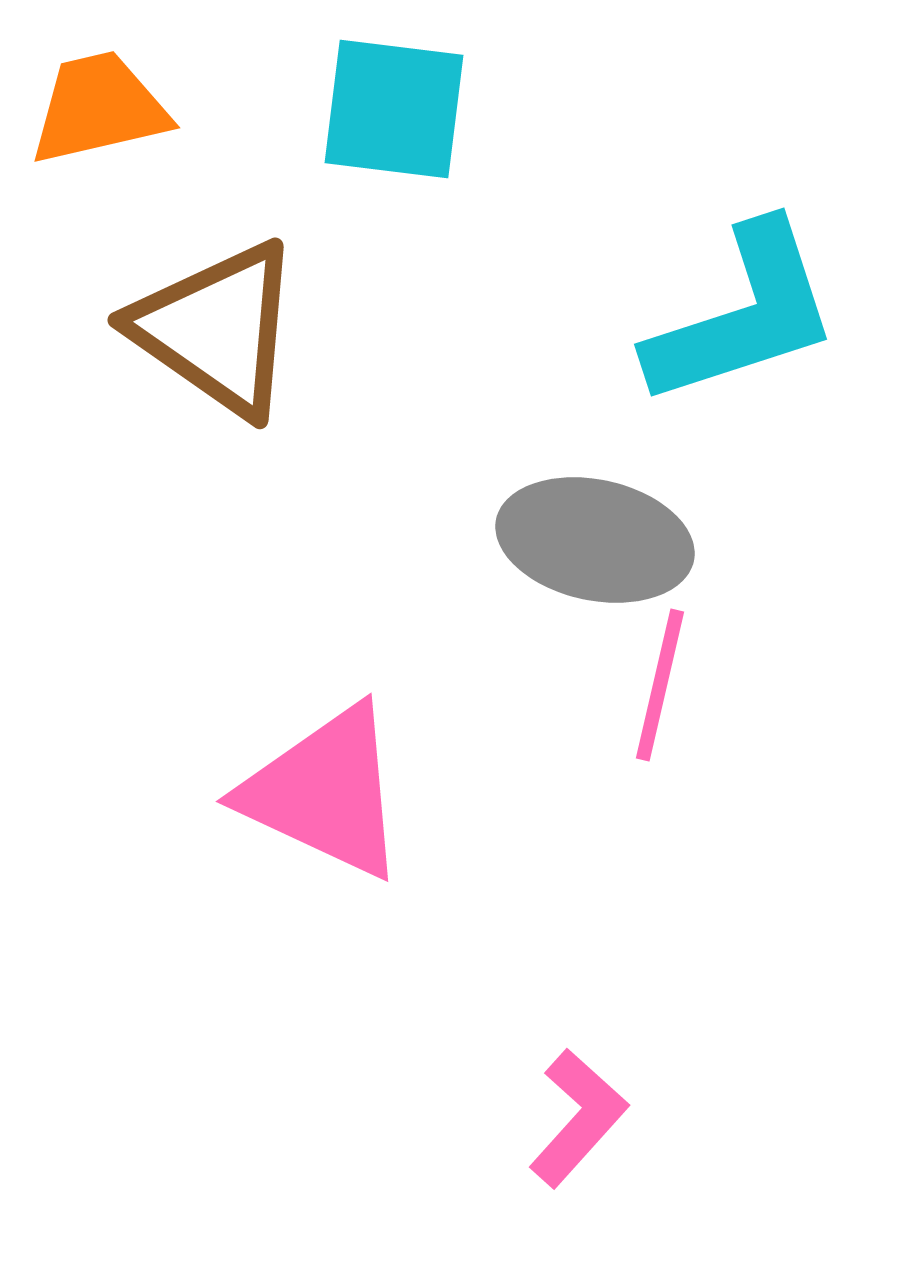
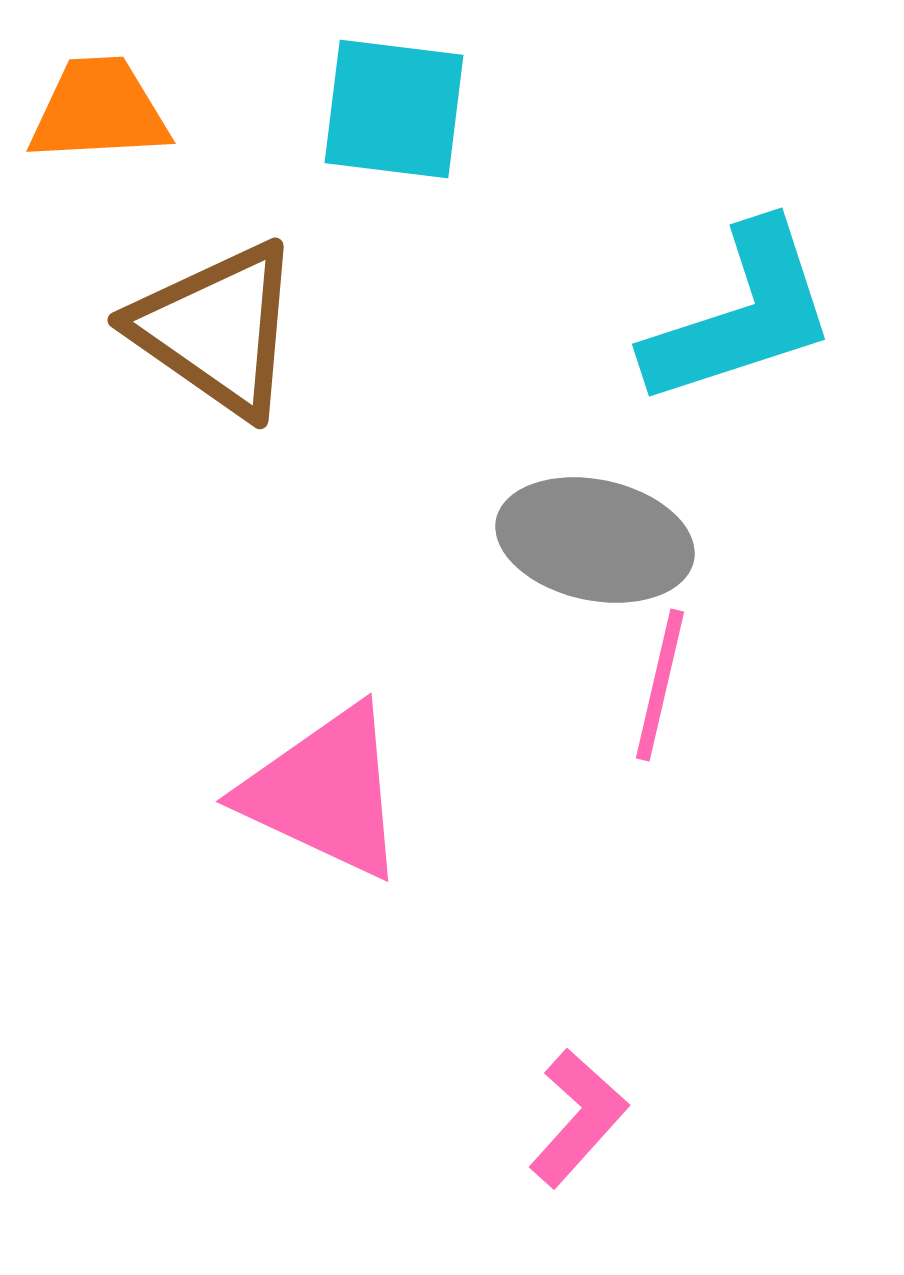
orange trapezoid: moved 2 px down; rotated 10 degrees clockwise
cyan L-shape: moved 2 px left
